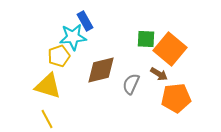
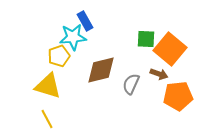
brown arrow: rotated 12 degrees counterclockwise
orange pentagon: moved 2 px right, 2 px up
